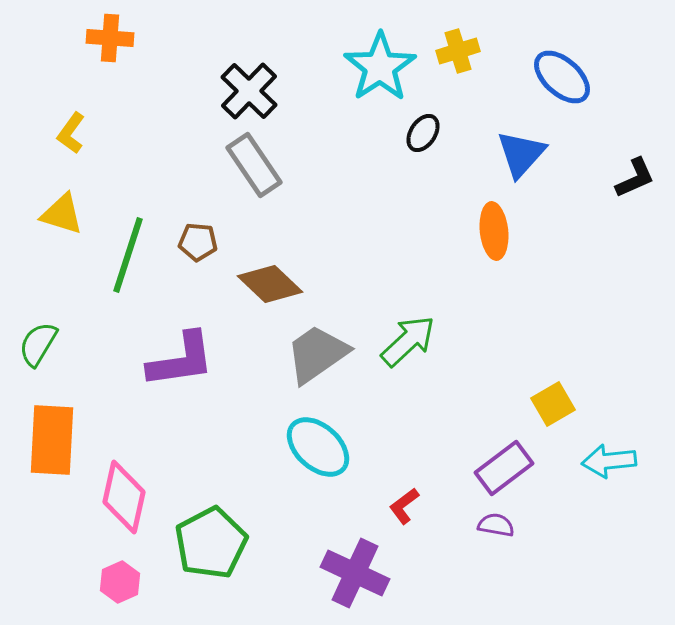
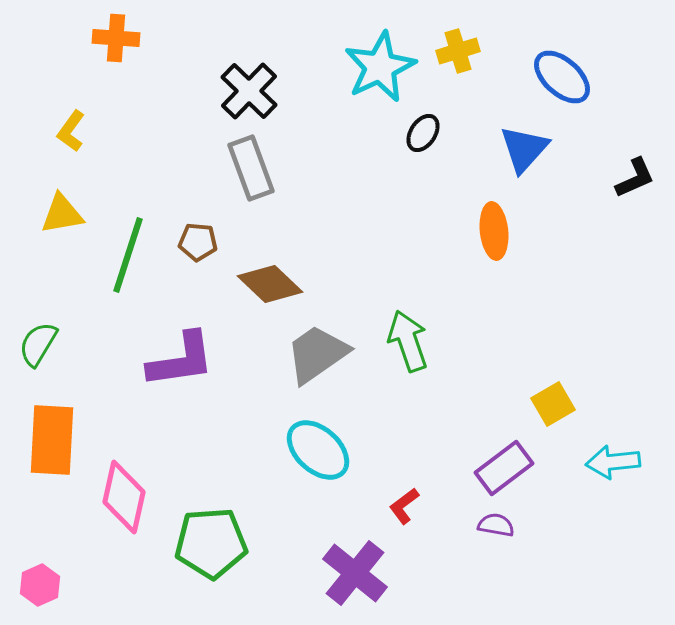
orange cross: moved 6 px right
cyan star: rotated 8 degrees clockwise
yellow L-shape: moved 2 px up
blue triangle: moved 3 px right, 5 px up
gray rectangle: moved 3 px left, 3 px down; rotated 14 degrees clockwise
yellow triangle: rotated 27 degrees counterclockwise
green arrow: rotated 66 degrees counterclockwise
cyan ellipse: moved 3 px down
cyan arrow: moved 4 px right, 1 px down
green pentagon: rotated 24 degrees clockwise
purple cross: rotated 14 degrees clockwise
pink hexagon: moved 80 px left, 3 px down
